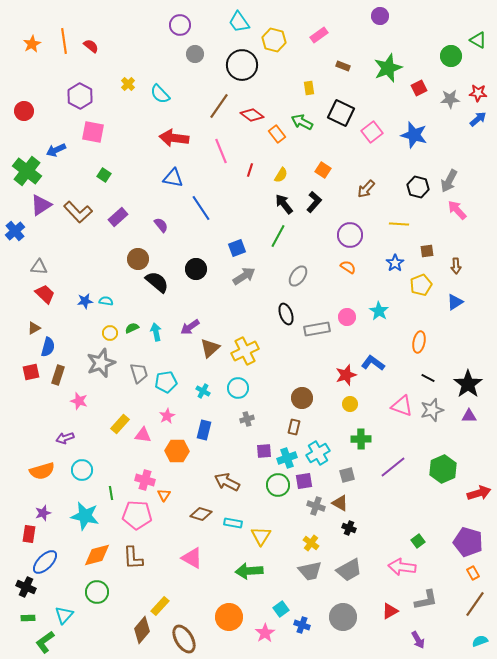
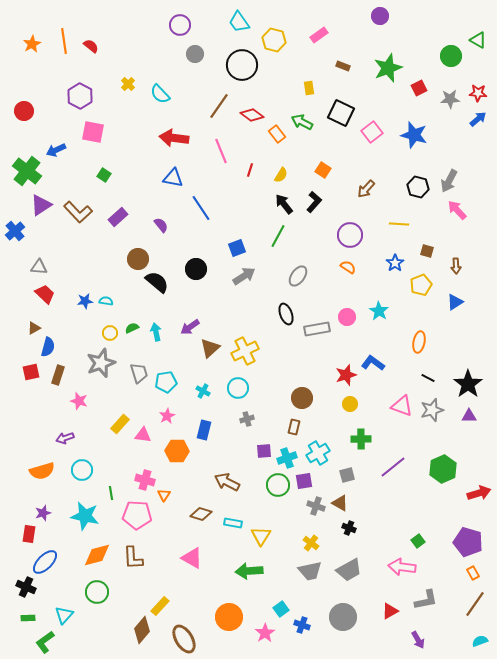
brown square at (427, 251): rotated 24 degrees clockwise
